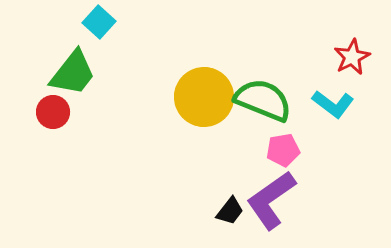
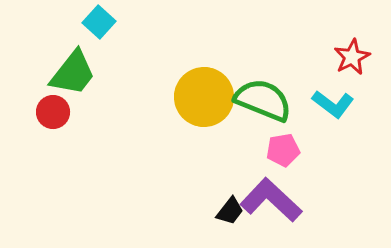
purple L-shape: rotated 78 degrees clockwise
